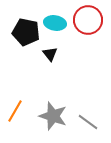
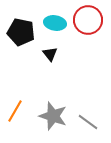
black pentagon: moved 5 px left
